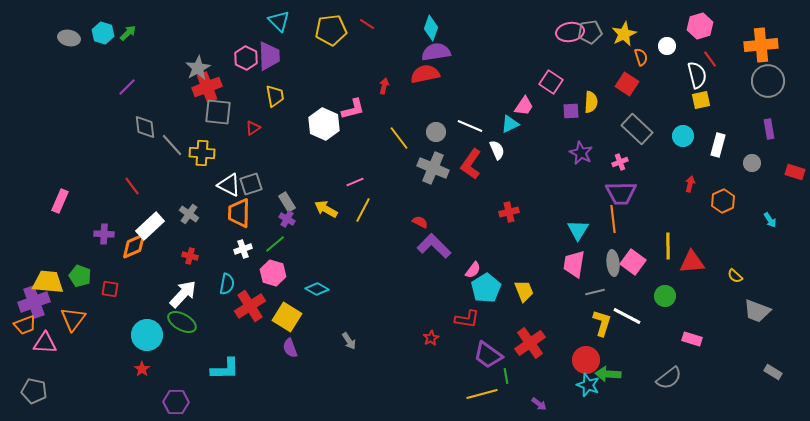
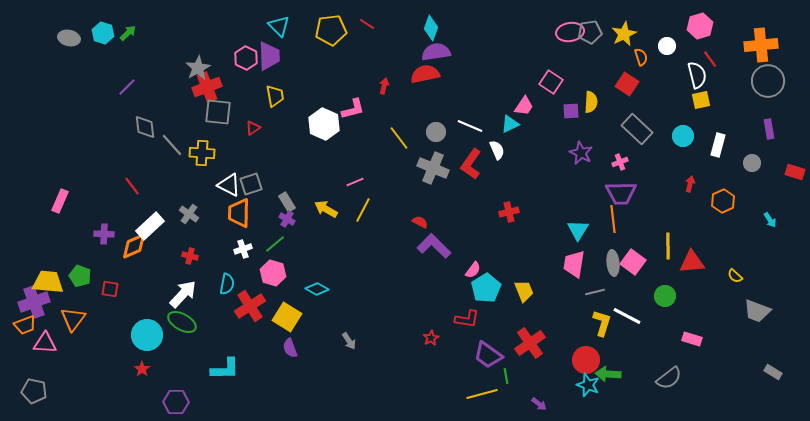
cyan triangle at (279, 21): moved 5 px down
